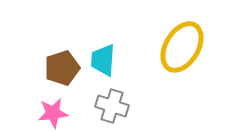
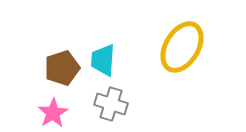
gray cross: moved 1 px left, 2 px up
pink star: rotated 24 degrees counterclockwise
